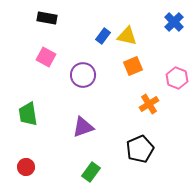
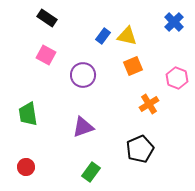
black rectangle: rotated 24 degrees clockwise
pink square: moved 2 px up
